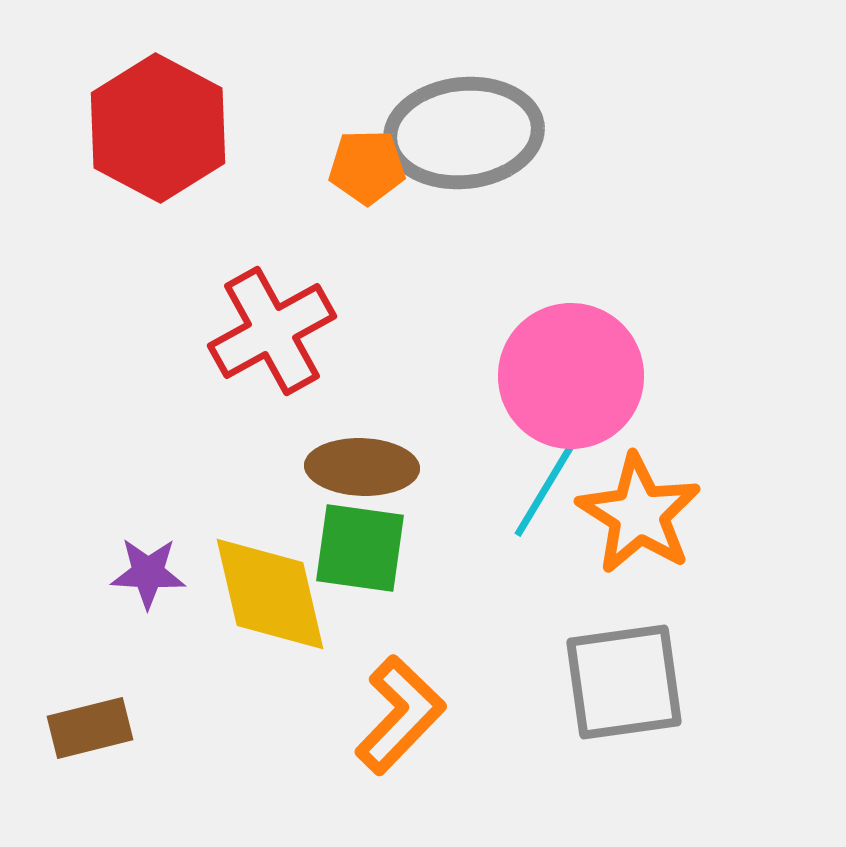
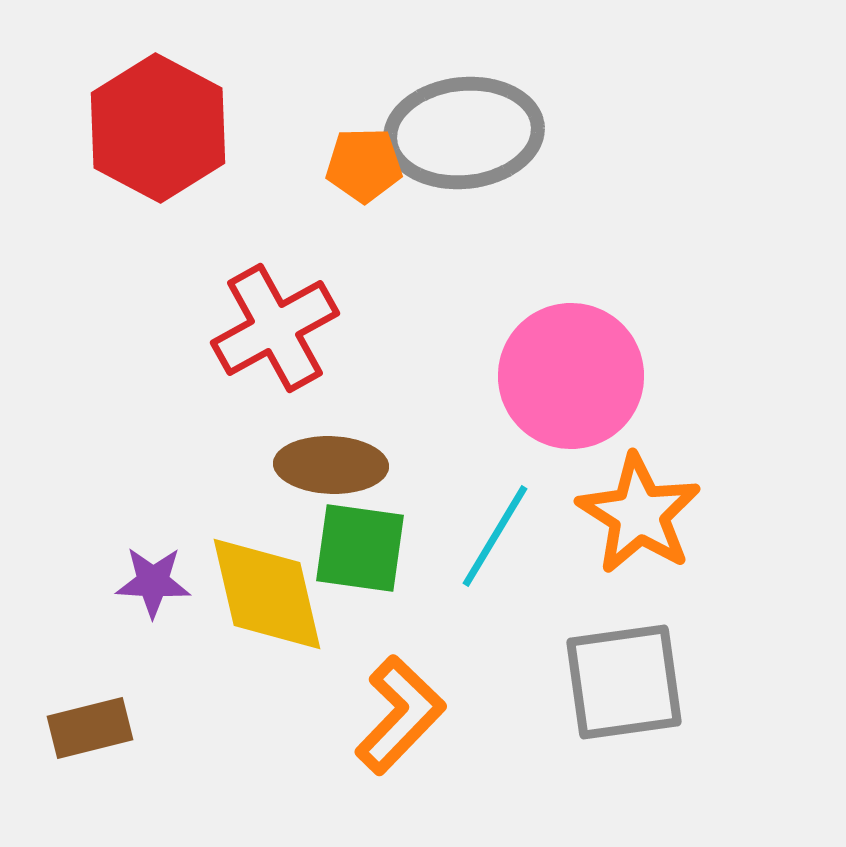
orange pentagon: moved 3 px left, 2 px up
red cross: moved 3 px right, 3 px up
brown ellipse: moved 31 px left, 2 px up
cyan line: moved 52 px left, 50 px down
purple star: moved 5 px right, 9 px down
yellow diamond: moved 3 px left
